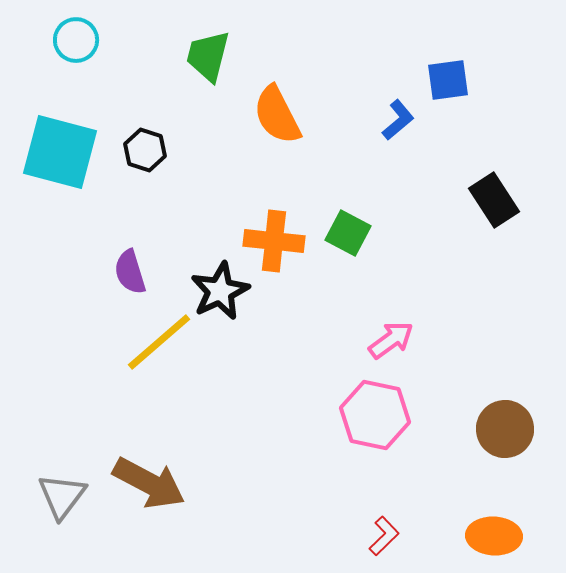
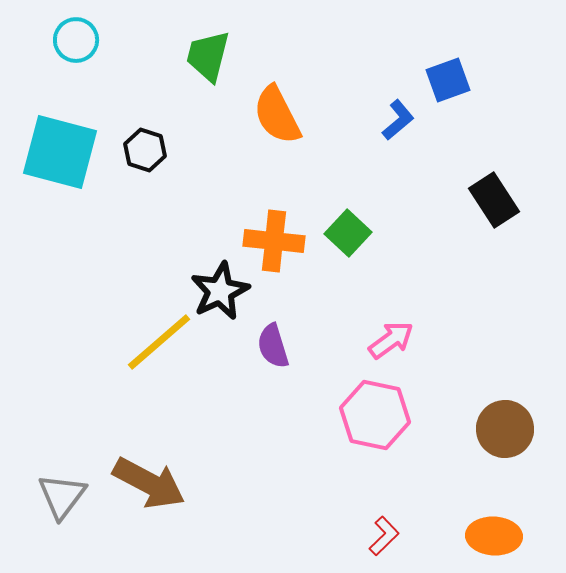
blue square: rotated 12 degrees counterclockwise
green square: rotated 15 degrees clockwise
purple semicircle: moved 143 px right, 74 px down
